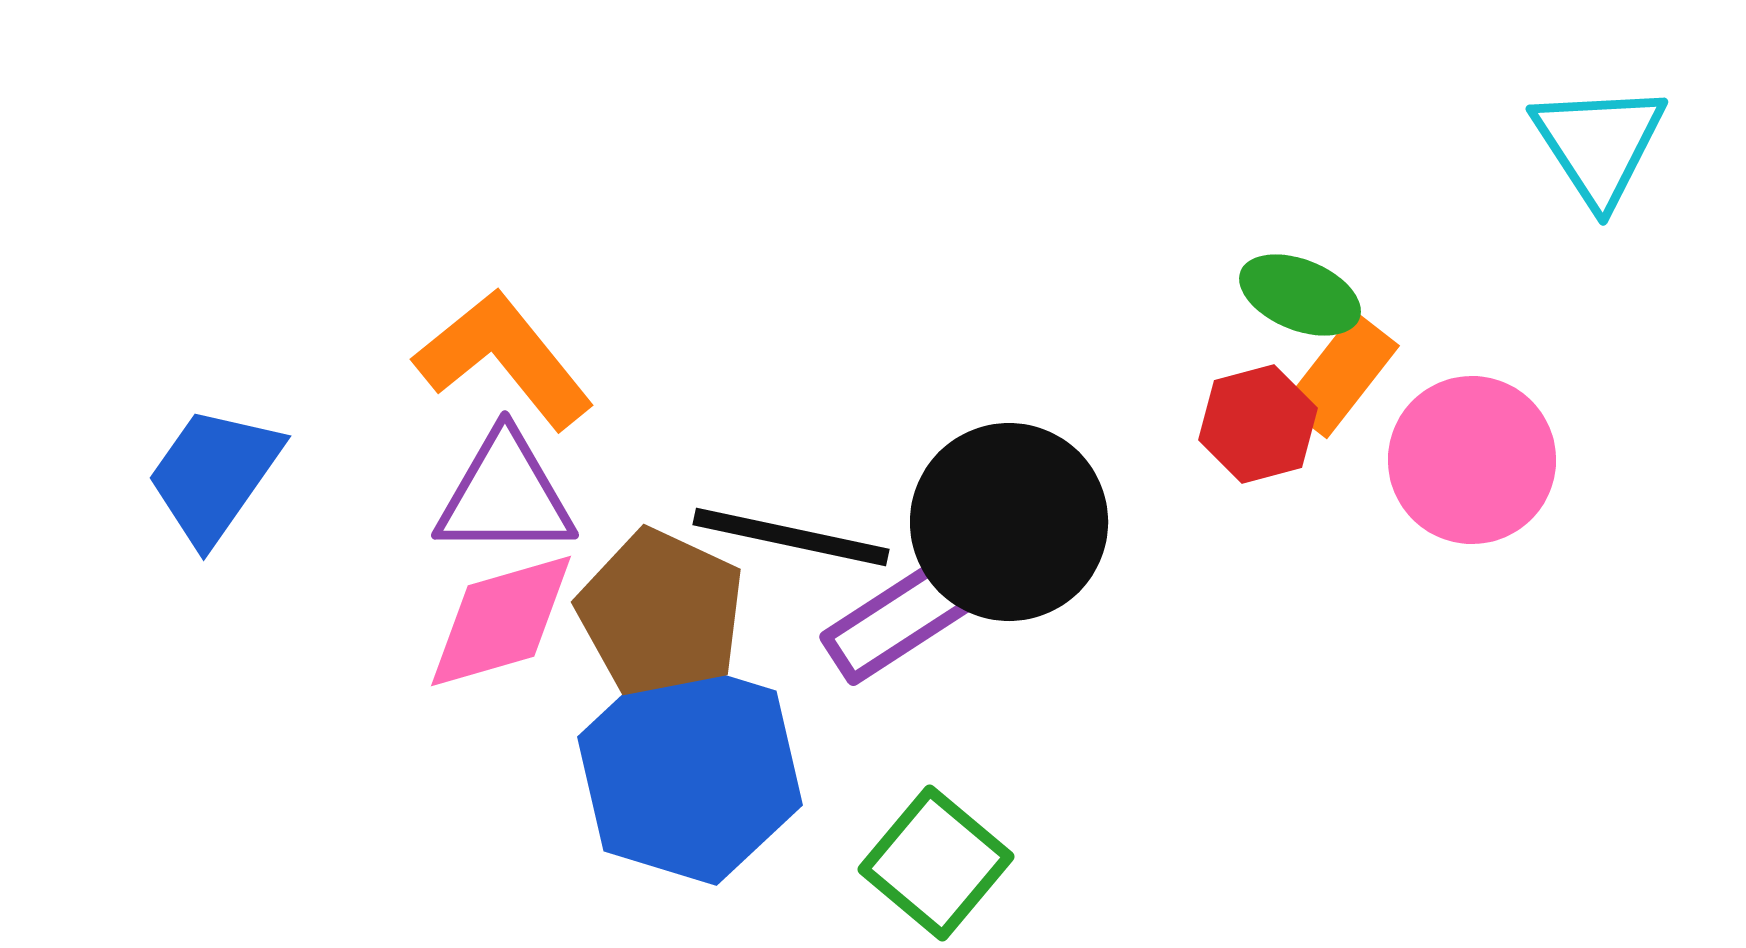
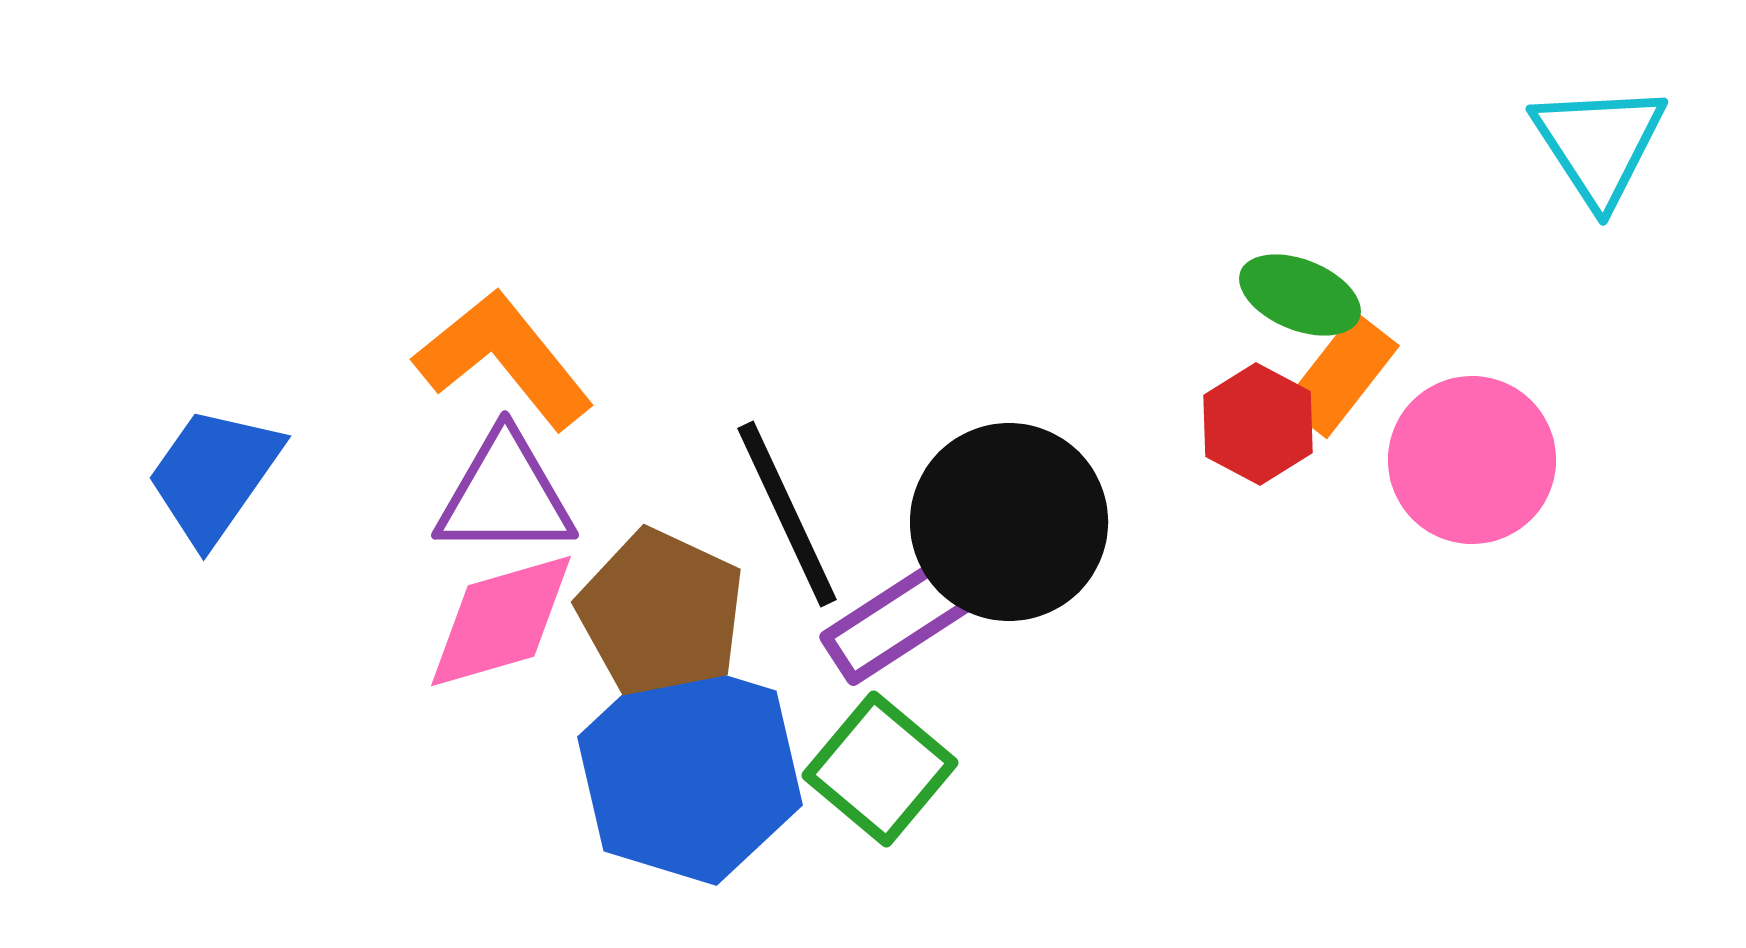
red hexagon: rotated 17 degrees counterclockwise
black line: moved 4 px left, 23 px up; rotated 53 degrees clockwise
green square: moved 56 px left, 94 px up
